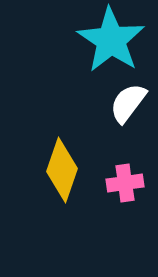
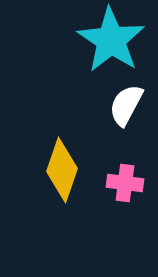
white semicircle: moved 2 px left, 2 px down; rotated 9 degrees counterclockwise
pink cross: rotated 15 degrees clockwise
